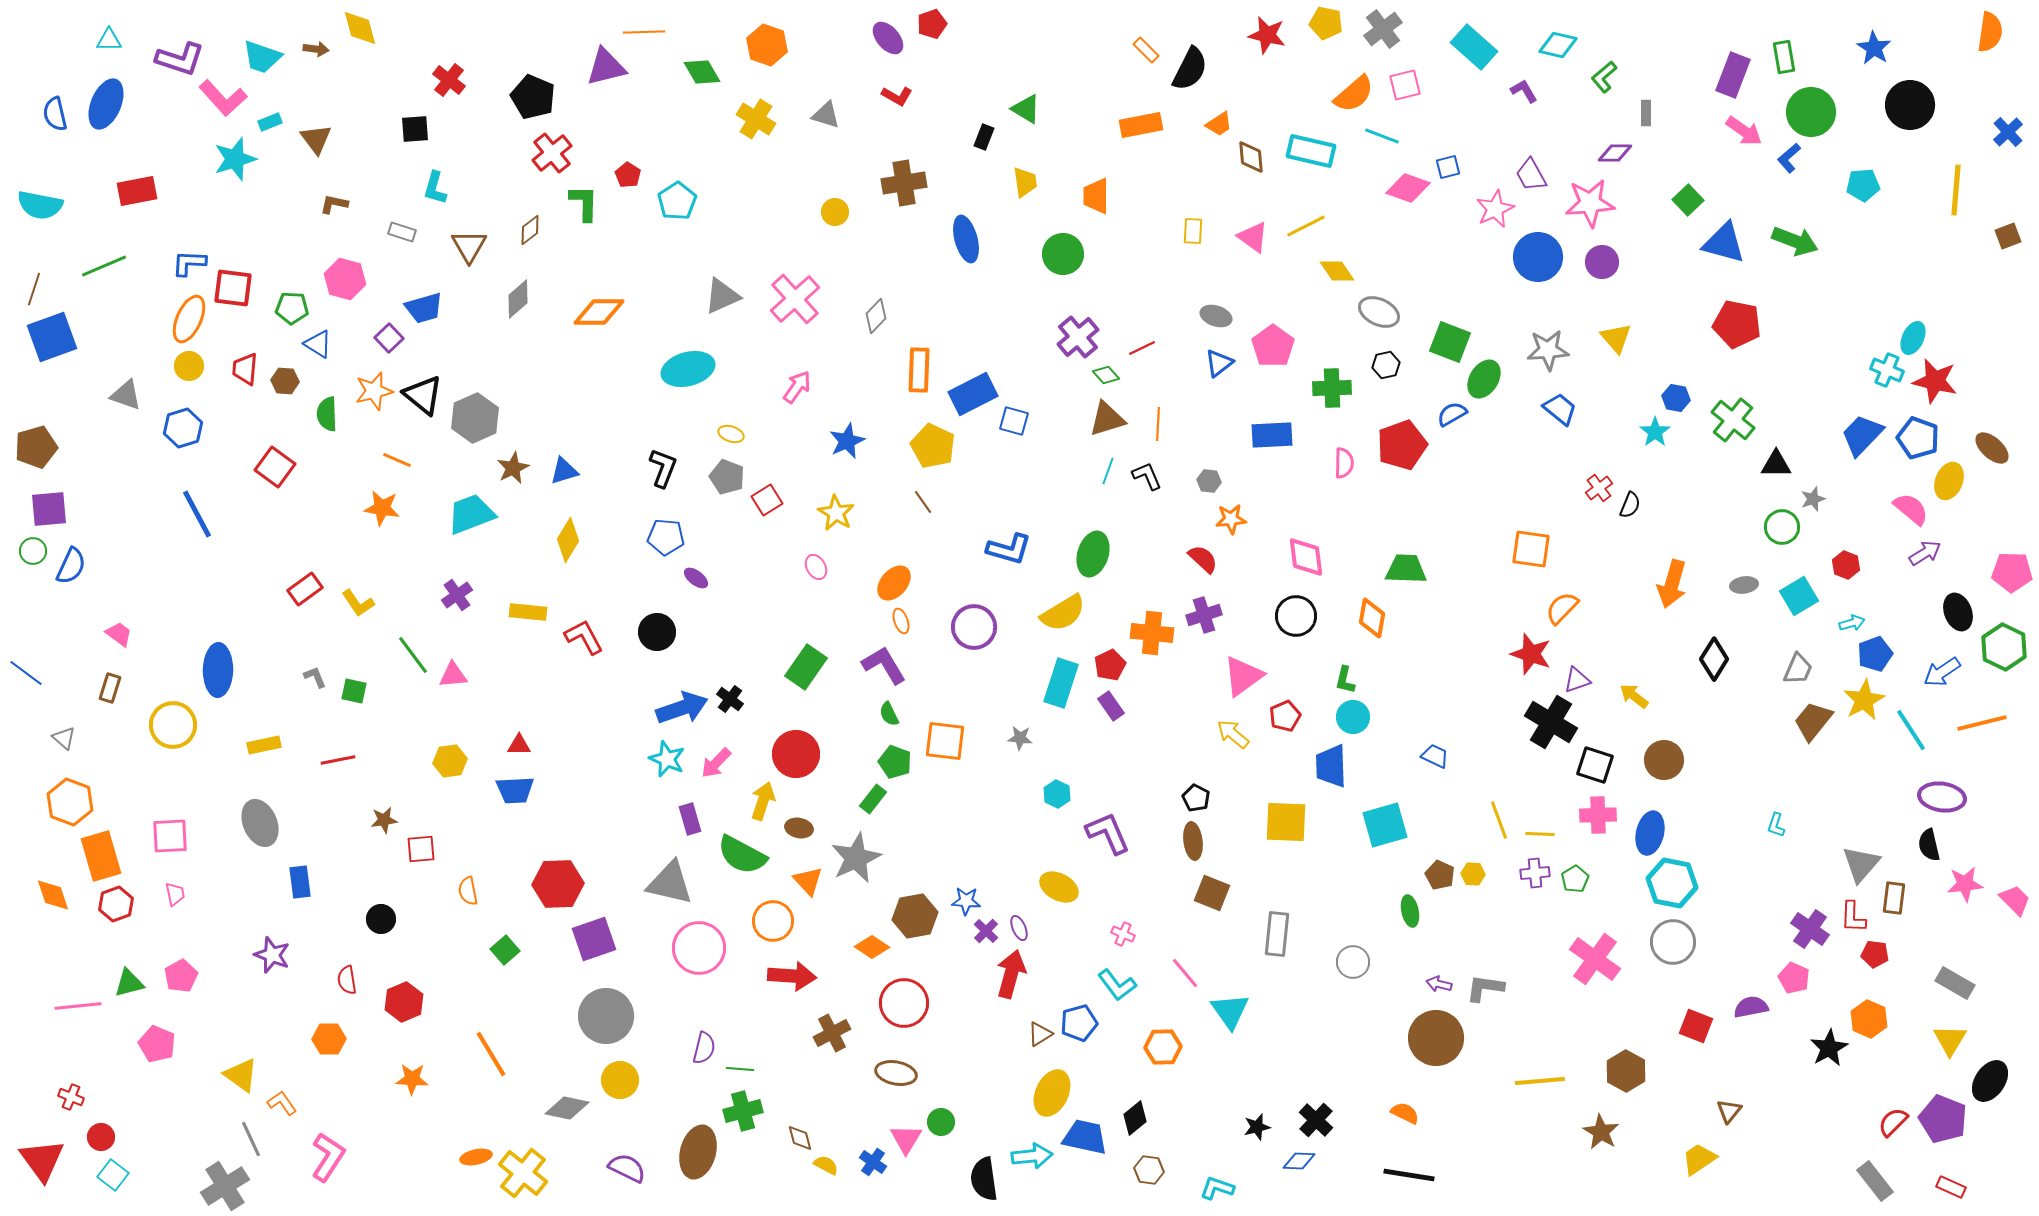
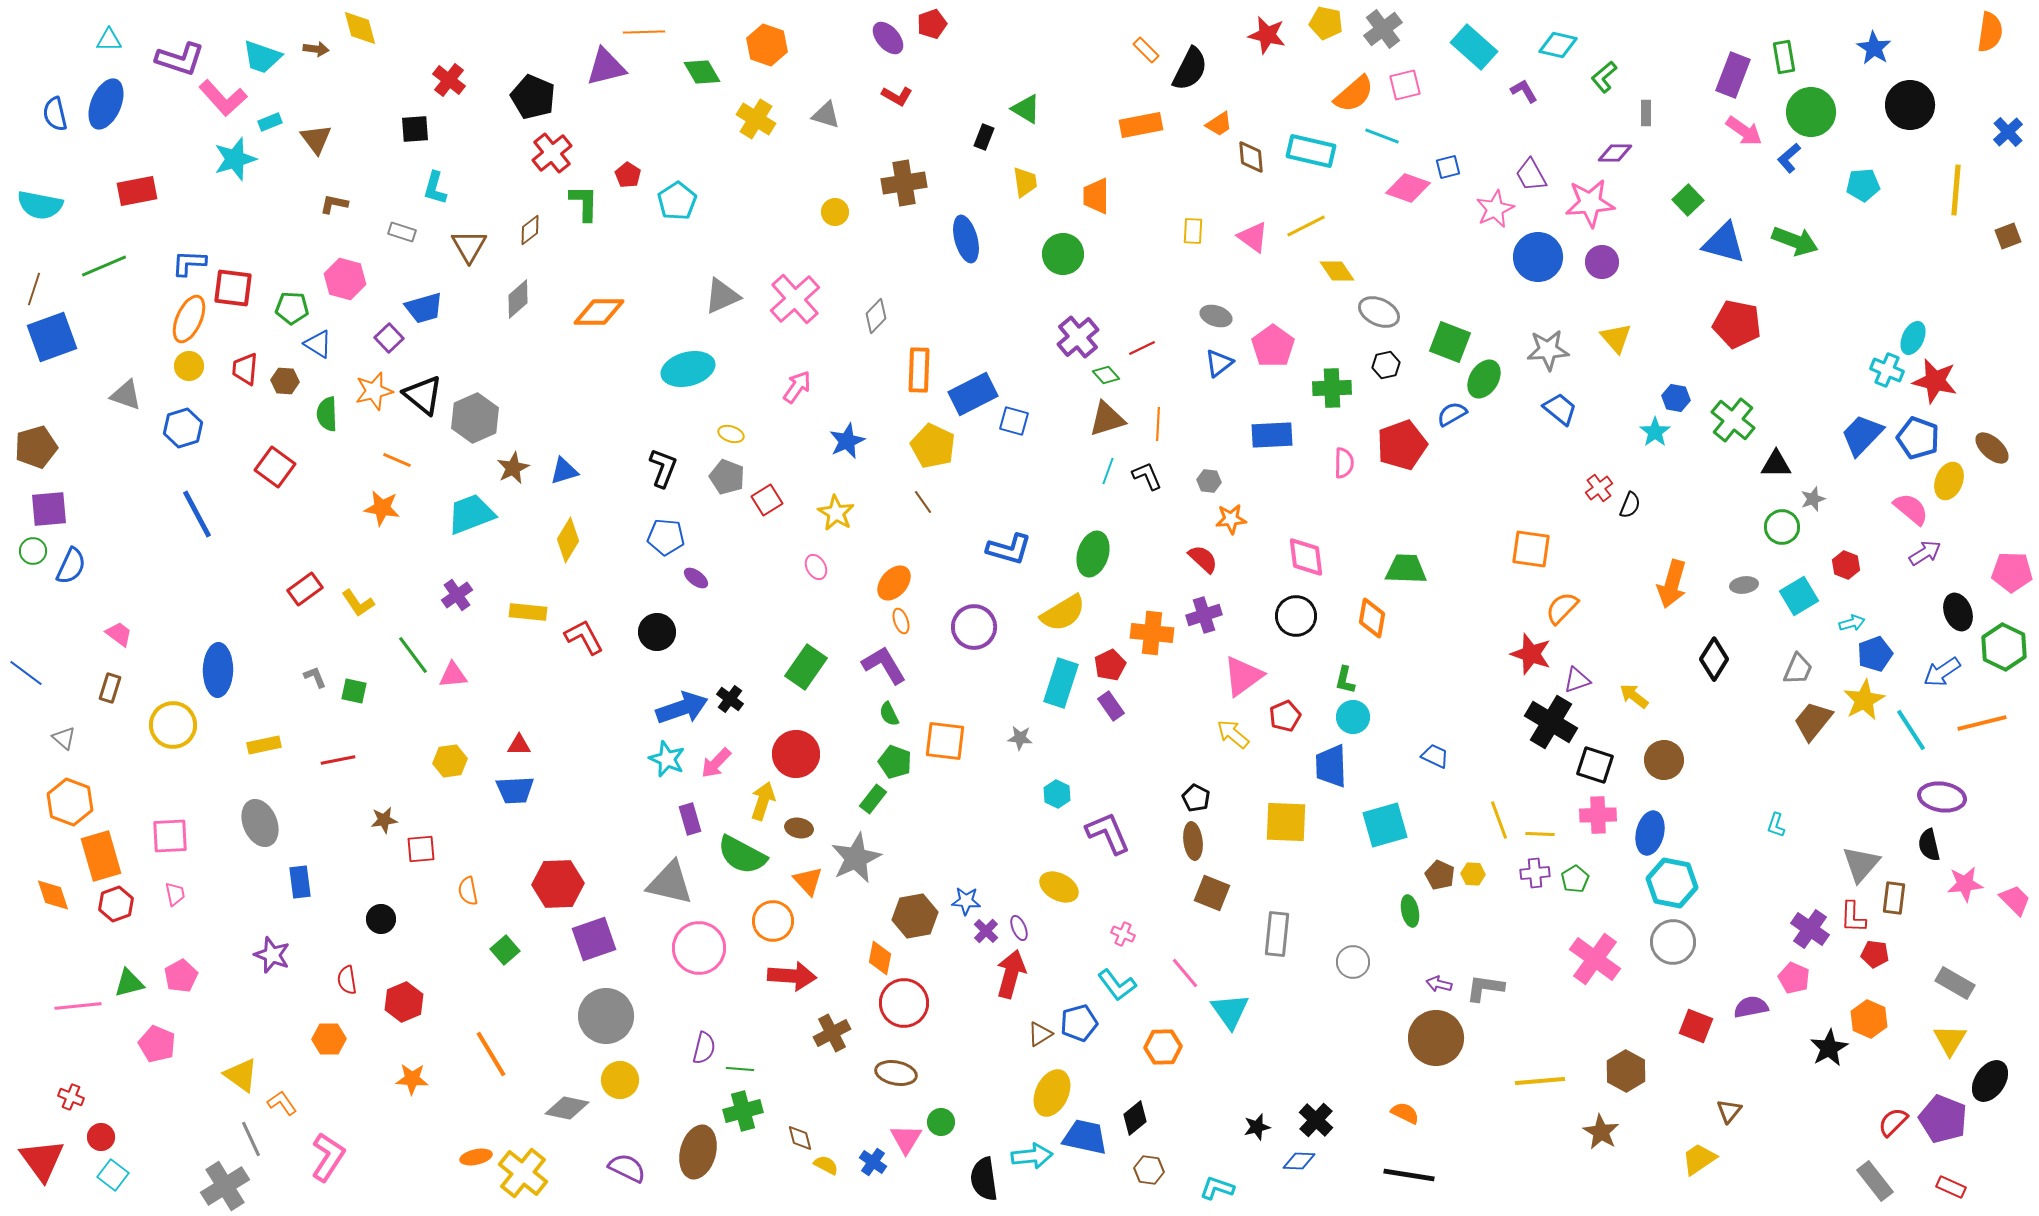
orange diamond at (872, 947): moved 8 px right, 11 px down; rotated 68 degrees clockwise
